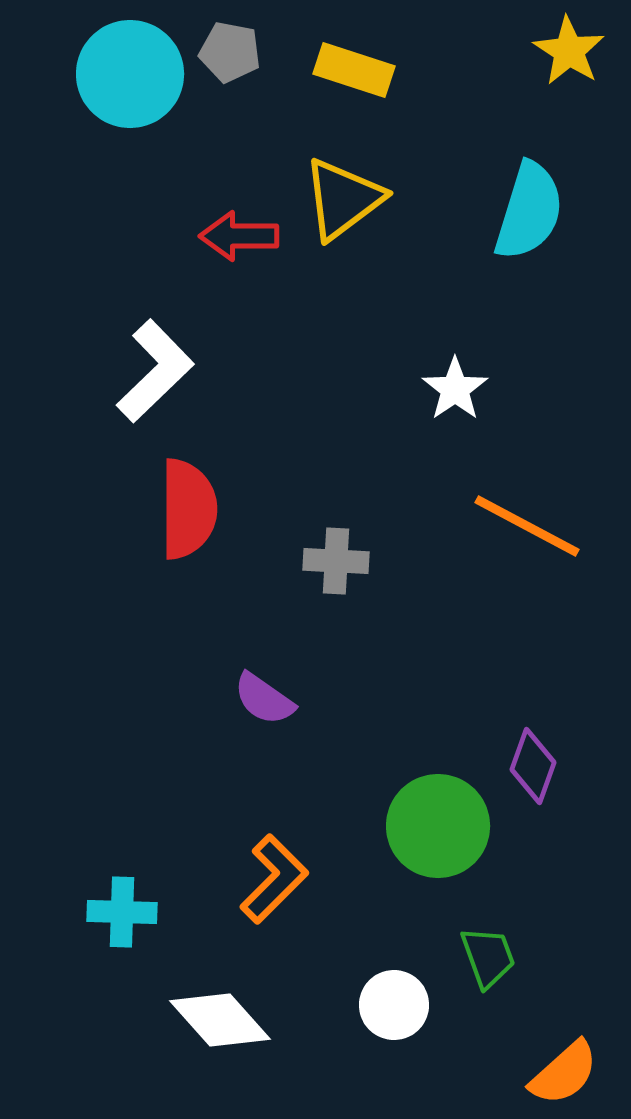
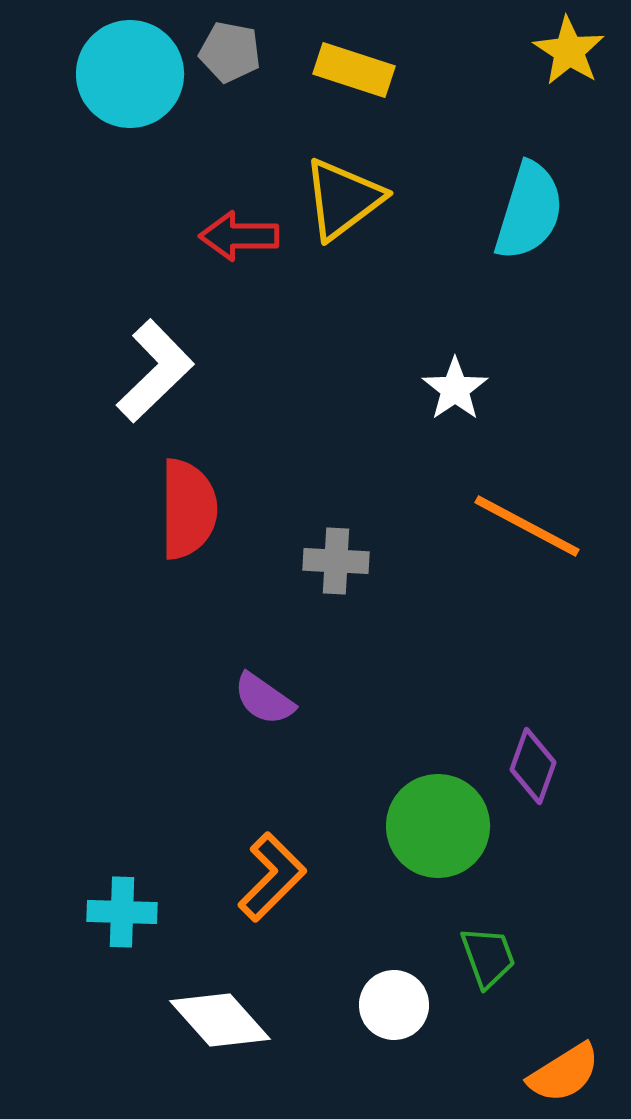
orange L-shape: moved 2 px left, 2 px up
orange semicircle: rotated 10 degrees clockwise
